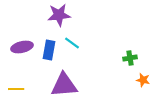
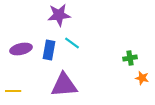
purple ellipse: moved 1 px left, 2 px down
orange star: moved 1 px left, 2 px up
yellow line: moved 3 px left, 2 px down
